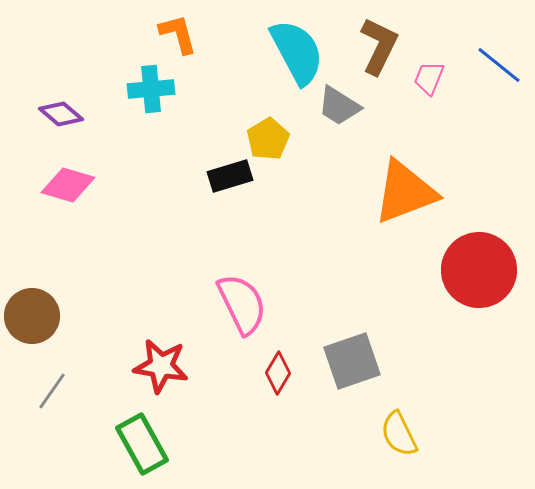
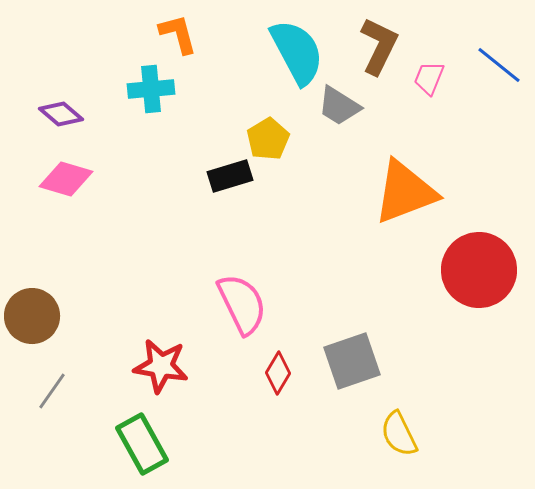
pink diamond: moved 2 px left, 6 px up
